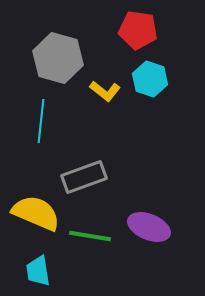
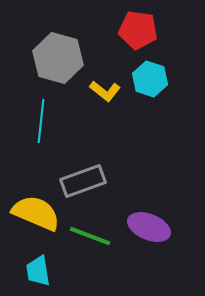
gray rectangle: moved 1 px left, 4 px down
green line: rotated 12 degrees clockwise
